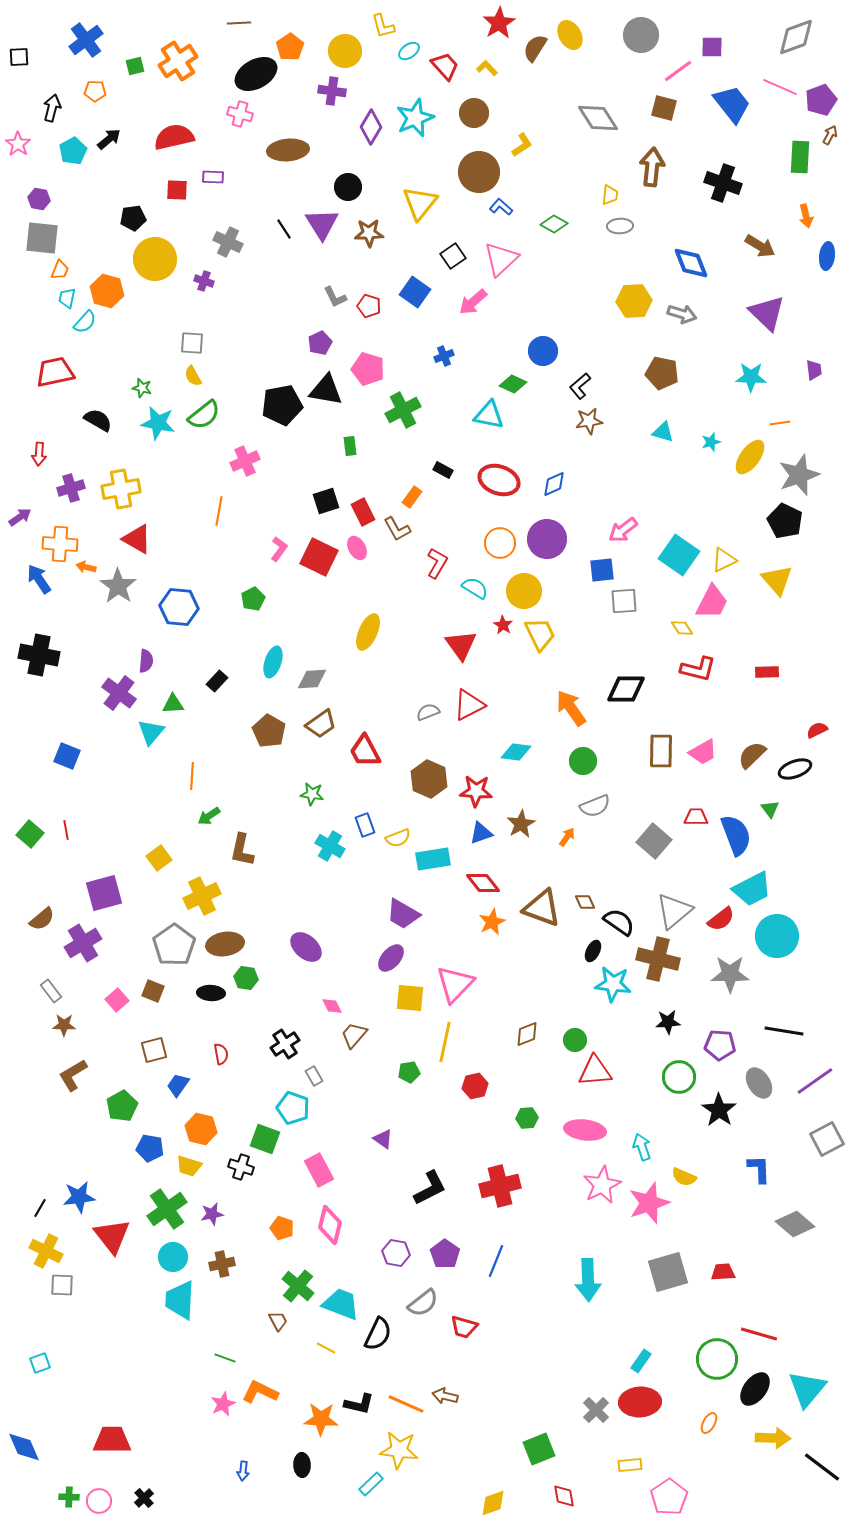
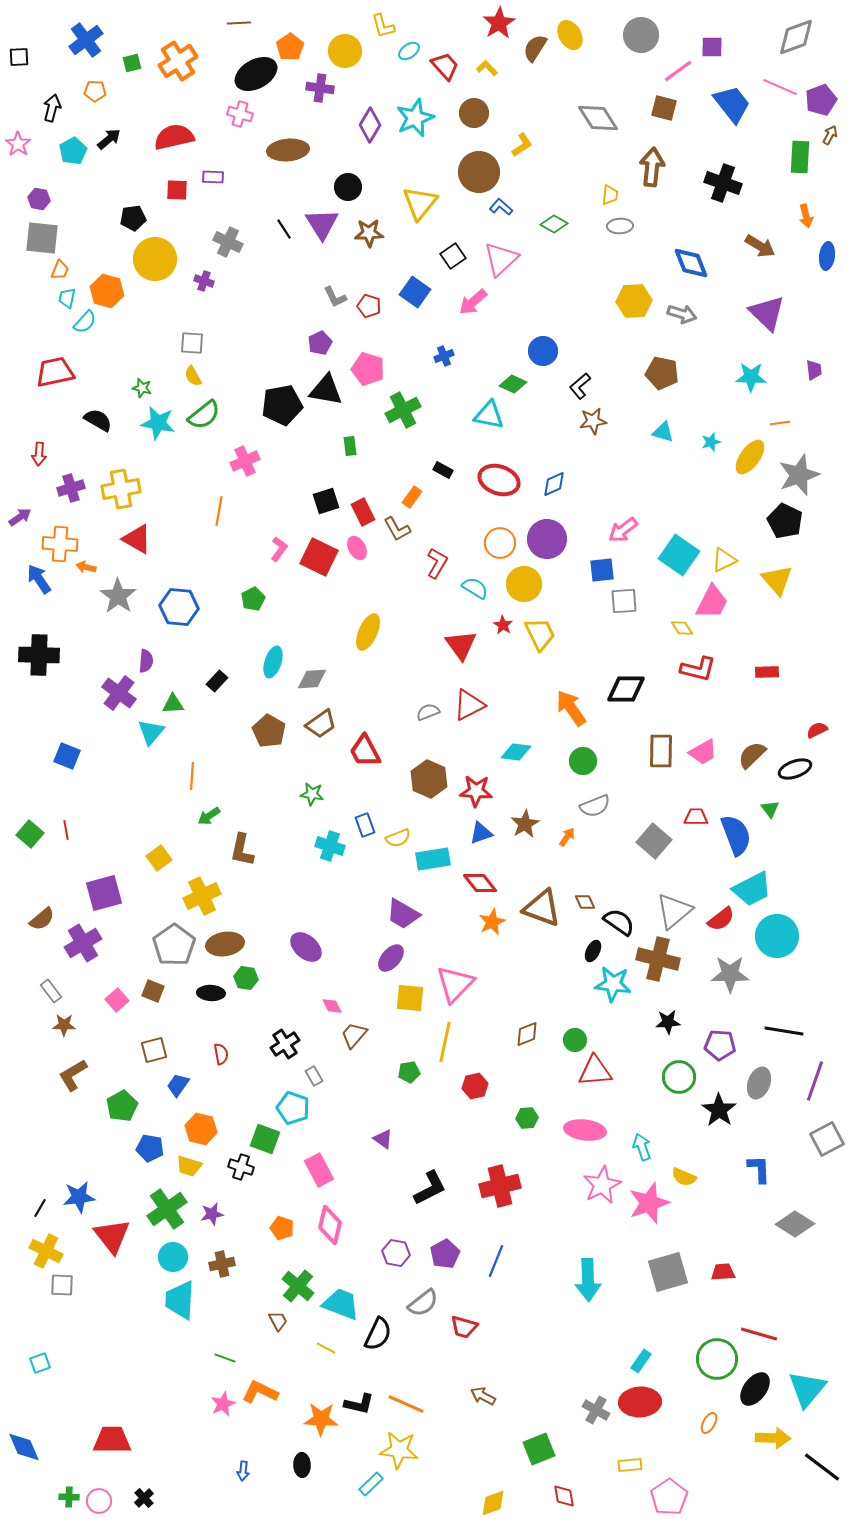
green square at (135, 66): moved 3 px left, 3 px up
purple cross at (332, 91): moved 12 px left, 3 px up
purple diamond at (371, 127): moved 1 px left, 2 px up
brown star at (589, 421): moved 4 px right
gray star at (118, 586): moved 10 px down
yellow circle at (524, 591): moved 7 px up
black cross at (39, 655): rotated 9 degrees counterclockwise
brown star at (521, 824): moved 4 px right
cyan cross at (330, 846): rotated 12 degrees counterclockwise
red diamond at (483, 883): moved 3 px left
purple line at (815, 1081): rotated 36 degrees counterclockwise
gray ellipse at (759, 1083): rotated 52 degrees clockwise
gray diamond at (795, 1224): rotated 9 degrees counterclockwise
purple pentagon at (445, 1254): rotated 8 degrees clockwise
brown arrow at (445, 1396): moved 38 px right; rotated 15 degrees clockwise
gray cross at (596, 1410): rotated 16 degrees counterclockwise
